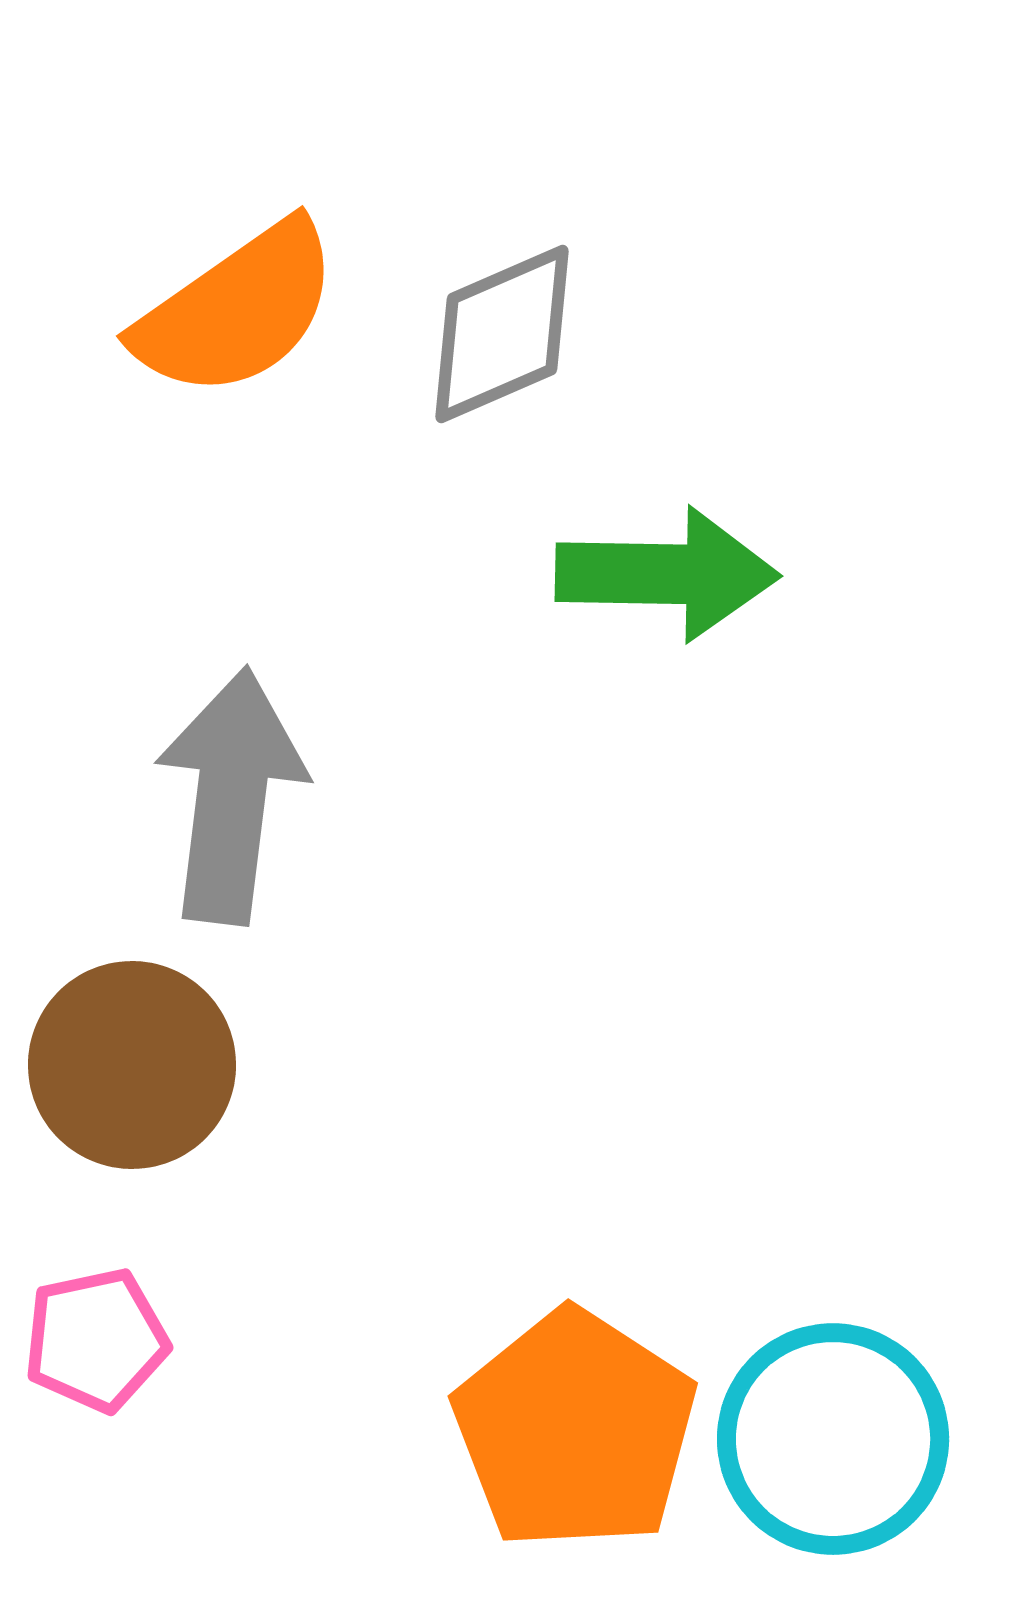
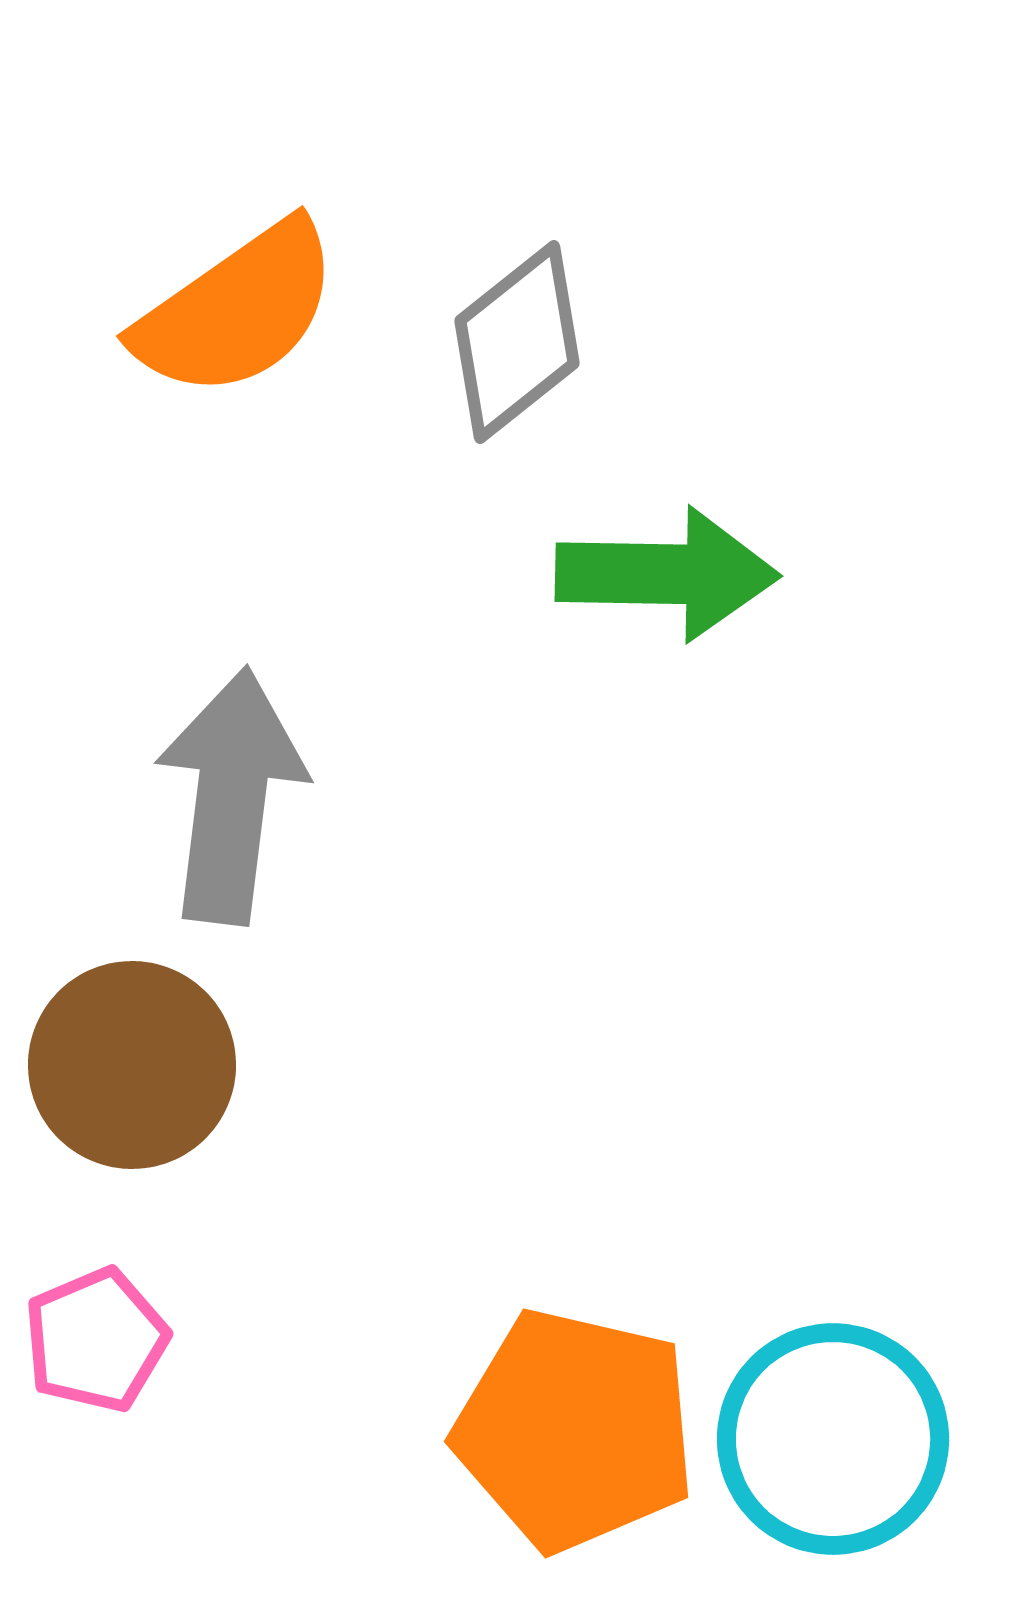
gray diamond: moved 15 px right, 8 px down; rotated 15 degrees counterclockwise
pink pentagon: rotated 11 degrees counterclockwise
orange pentagon: rotated 20 degrees counterclockwise
